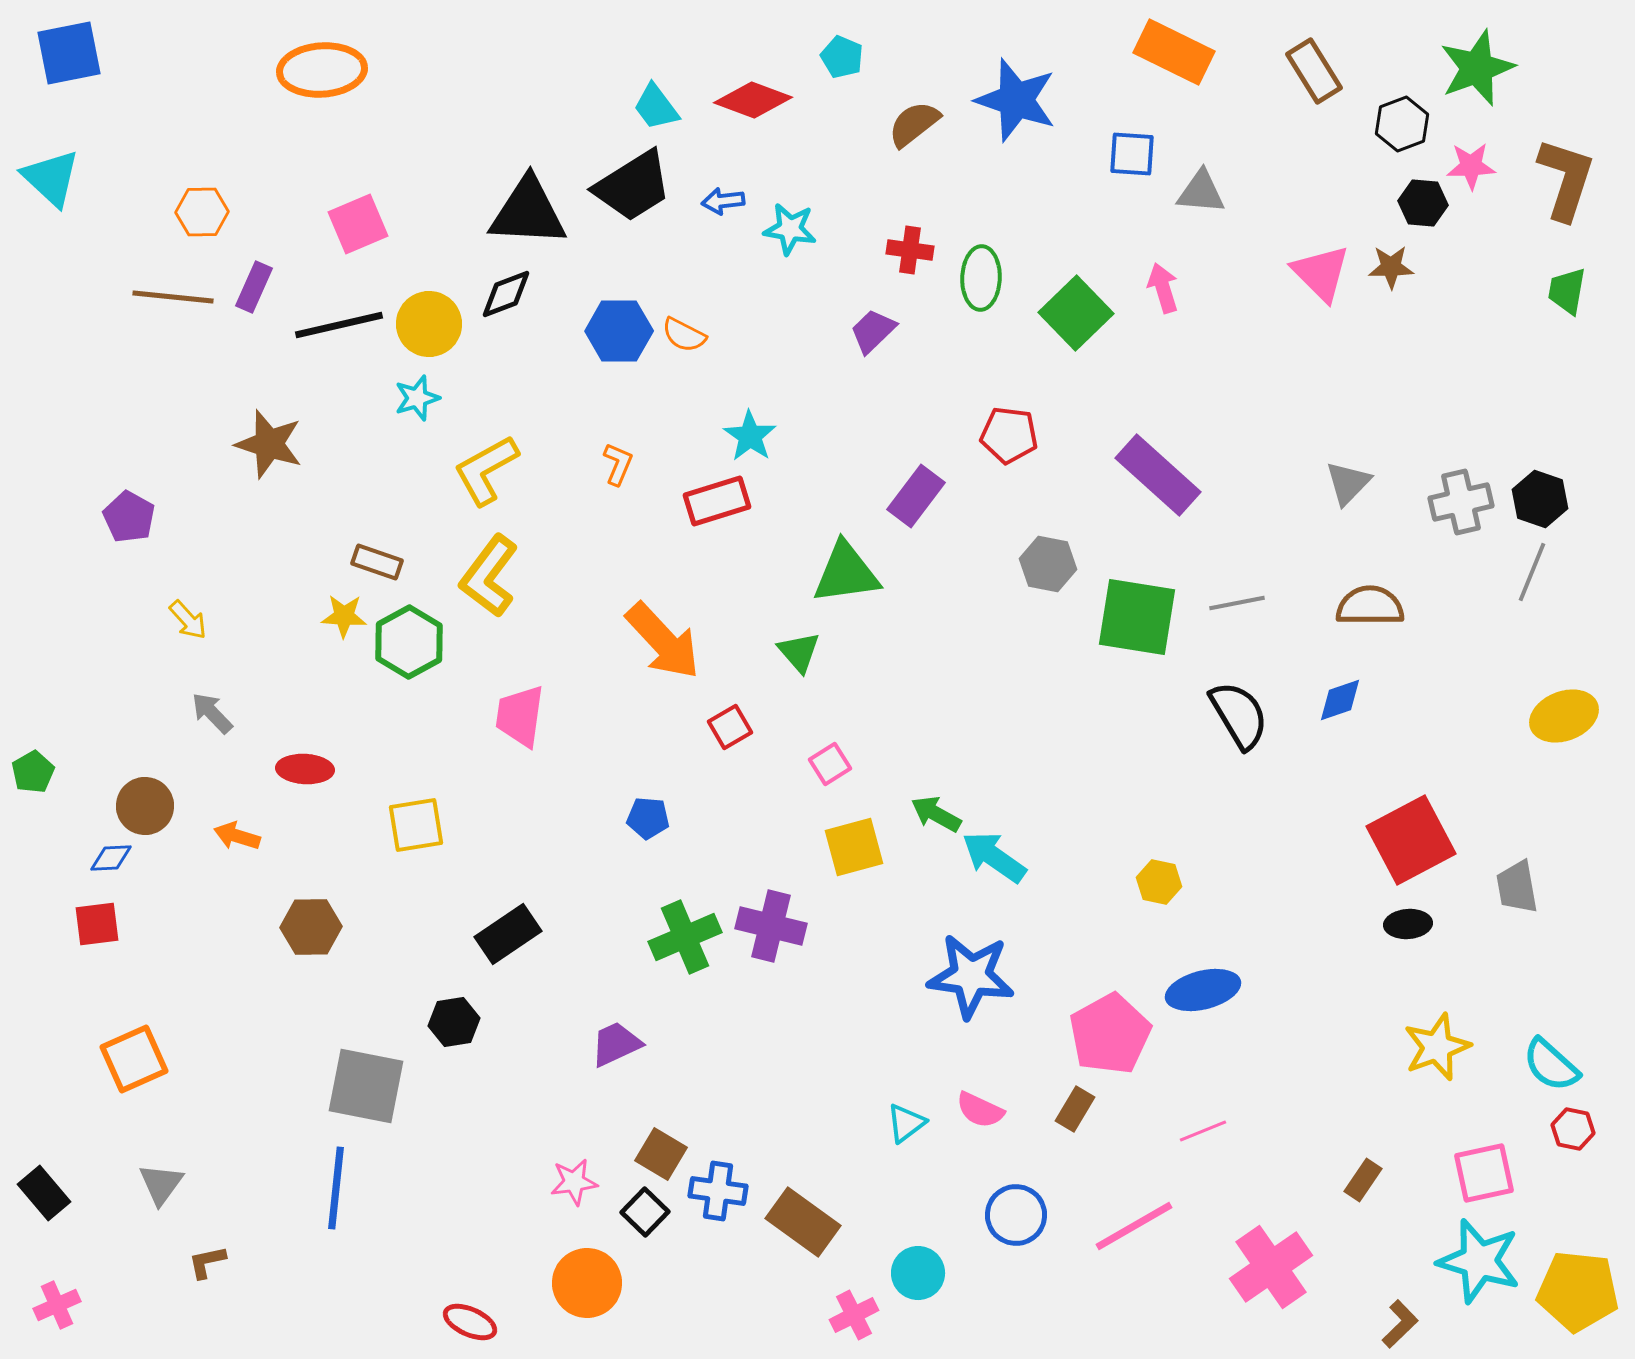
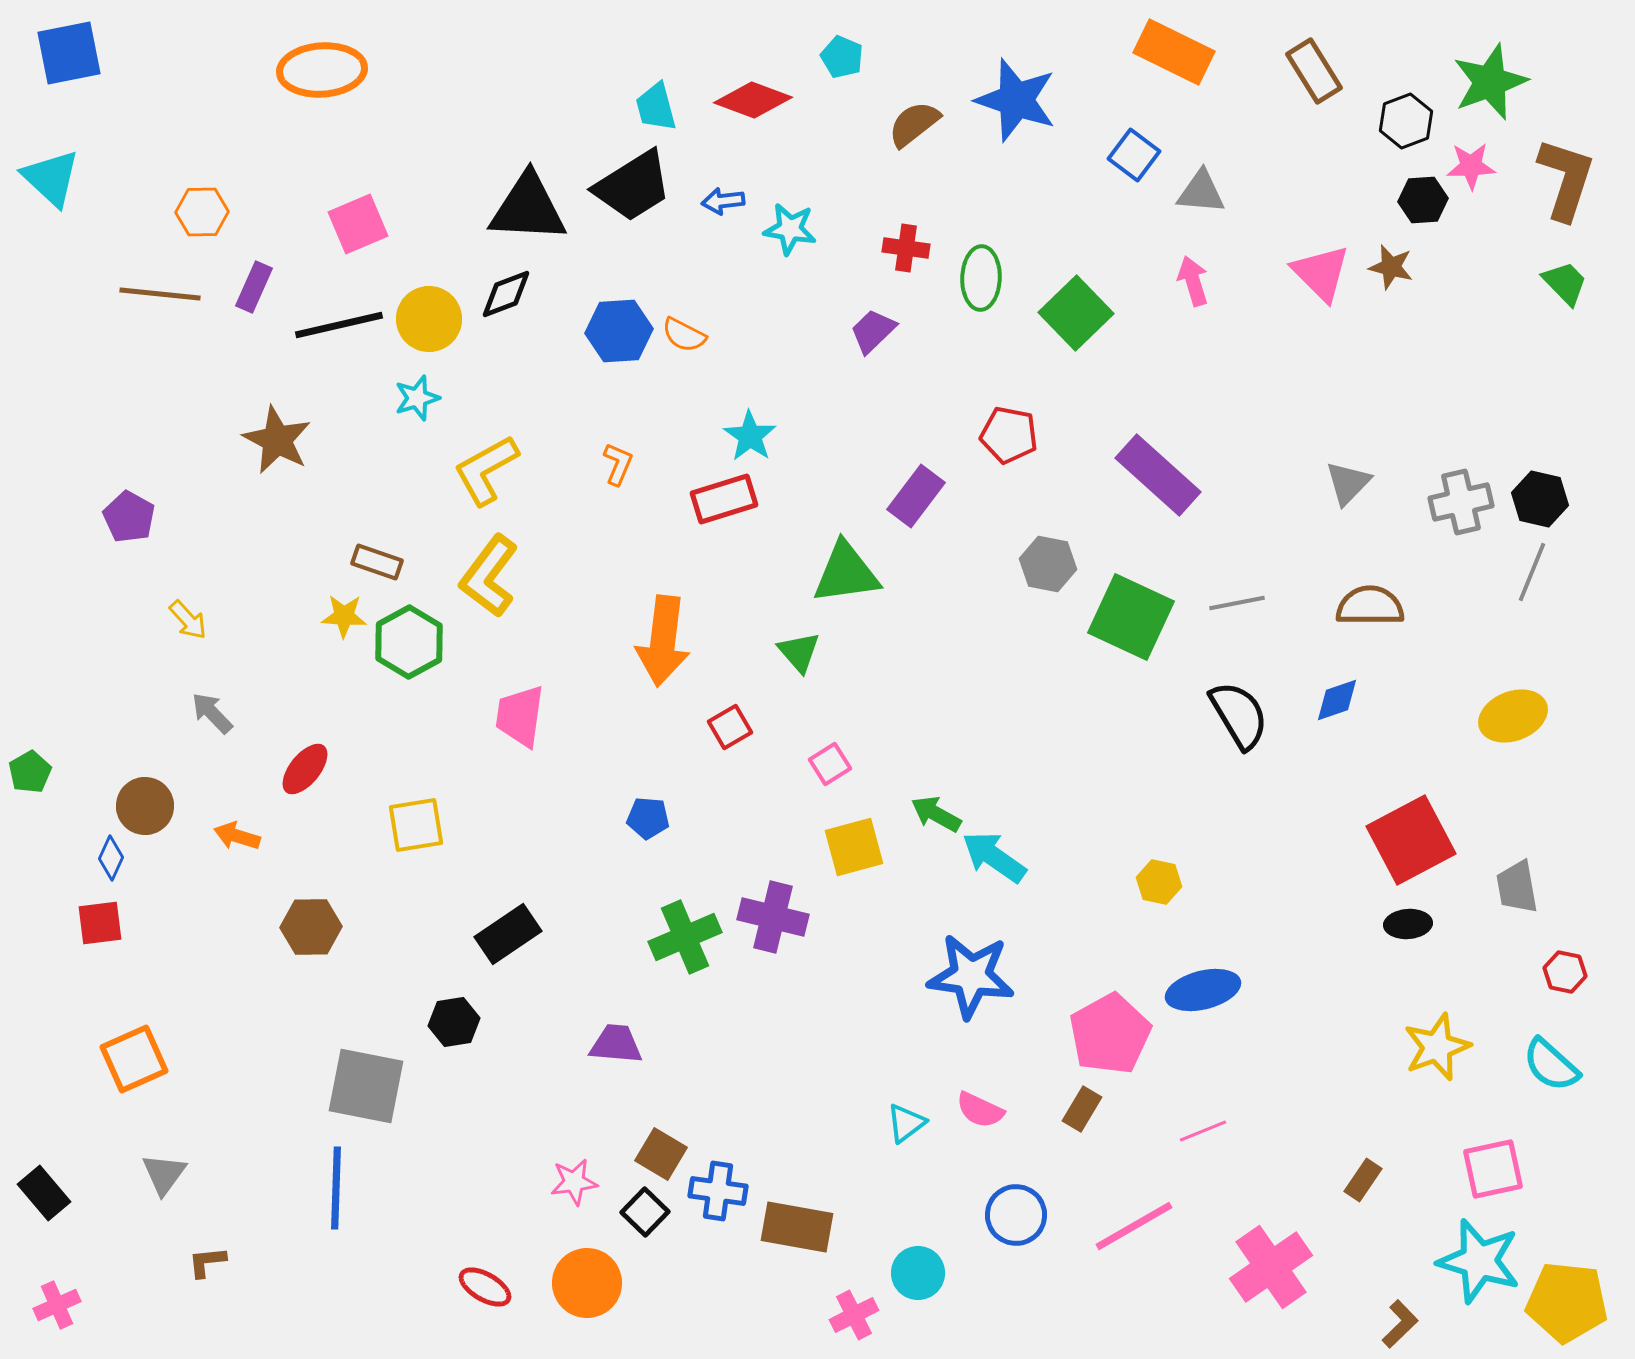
green star at (1477, 68): moved 13 px right, 14 px down
cyan trapezoid at (656, 107): rotated 22 degrees clockwise
black hexagon at (1402, 124): moved 4 px right, 3 px up
blue square at (1132, 154): moved 2 px right, 1 px down; rotated 33 degrees clockwise
black hexagon at (1423, 203): moved 3 px up; rotated 9 degrees counterclockwise
black triangle at (528, 212): moved 4 px up
red cross at (910, 250): moved 4 px left, 2 px up
brown star at (1391, 267): rotated 15 degrees clockwise
pink arrow at (1163, 288): moved 30 px right, 7 px up
green trapezoid at (1567, 291): moved 2 px left, 8 px up; rotated 126 degrees clockwise
brown line at (173, 297): moved 13 px left, 3 px up
yellow circle at (429, 324): moved 5 px up
blue hexagon at (619, 331): rotated 4 degrees counterclockwise
red pentagon at (1009, 435): rotated 4 degrees clockwise
brown star at (269, 444): moved 8 px right, 4 px up; rotated 10 degrees clockwise
black hexagon at (1540, 499): rotated 6 degrees counterclockwise
red rectangle at (717, 501): moved 7 px right, 2 px up
green square at (1137, 617): moved 6 px left; rotated 16 degrees clockwise
orange arrow at (663, 641): rotated 50 degrees clockwise
blue diamond at (1340, 700): moved 3 px left
yellow ellipse at (1564, 716): moved 51 px left
red ellipse at (305, 769): rotated 54 degrees counterclockwise
green pentagon at (33, 772): moved 3 px left
blue diamond at (111, 858): rotated 63 degrees counterclockwise
red square at (97, 924): moved 3 px right, 1 px up
purple cross at (771, 926): moved 2 px right, 9 px up
purple trapezoid at (616, 1044): rotated 30 degrees clockwise
brown rectangle at (1075, 1109): moved 7 px right
red hexagon at (1573, 1129): moved 8 px left, 157 px up
pink square at (1484, 1173): moved 9 px right, 4 px up
gray triangle at (161, 1184): moved 3 px right, 10 px up
blue line at (336, 1188): rotated 4 degrees counterclockwise
brown rectangle at (803, 1222): moved 6 px left, 5 px down; rotated 26 degrees counterclockwise
brown L-shape at (207, 1262): rotated 6 degrees clockwise
yellow pentagon at (1578, 1291): moved 11 px left, 11 px down
red ellipse at (470, 1322): moved 15 px right, 35 px up; rotated 6 degrees clockwise
